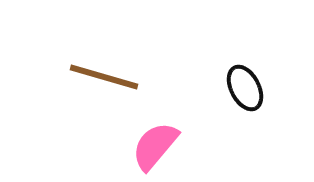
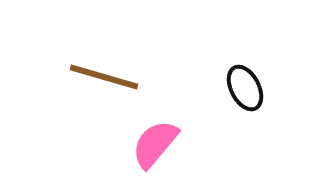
pink semicircle: moved 2 px up
